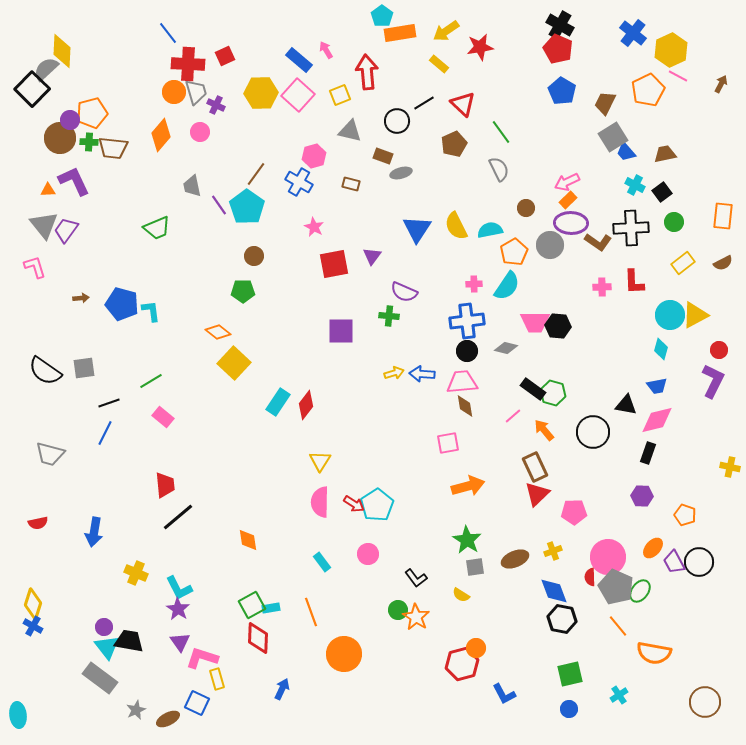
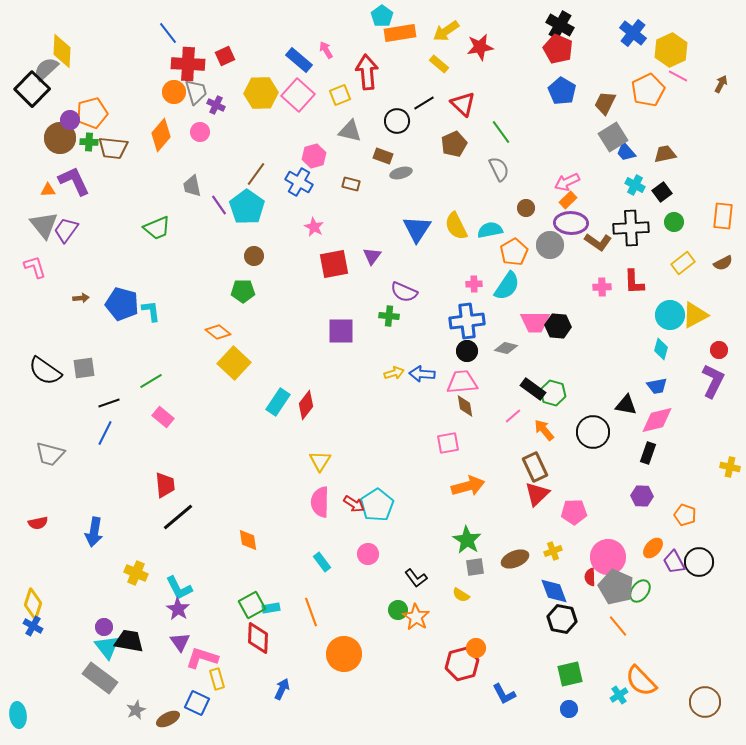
orange semicircle at (654, 653): moved 13 px left, 28 px down; rotated 36 degrees clockwise
